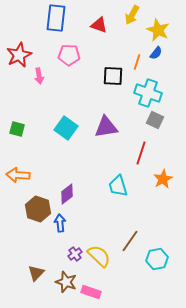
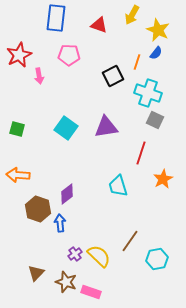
black square: rotated 30 degrees counterclockwise
